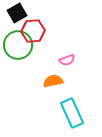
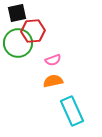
black square: rotated 18 degrees clockwise
green circle: moved 2 px up
pink semicircle: moved 14 px left
cyan rectangle: moved 2 px up
